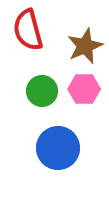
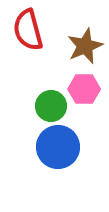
green circle: moved 9 px right, 15 px down
blue circle: moved 1 px up
